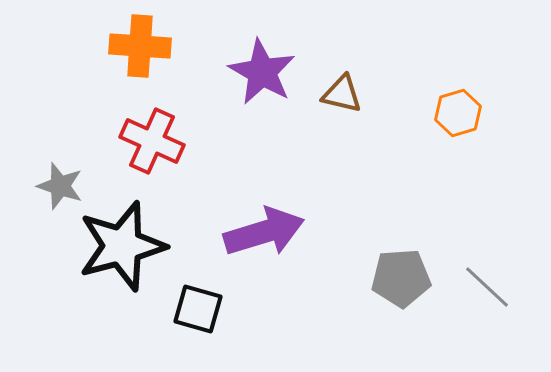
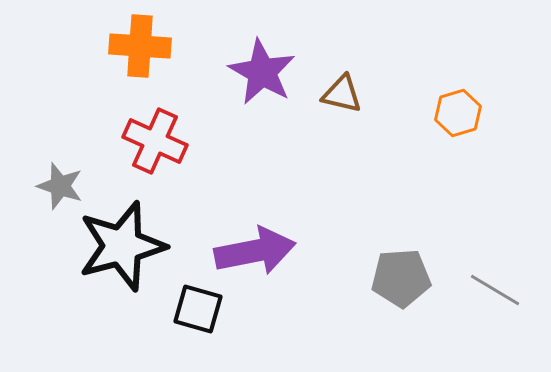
red cross: moved 3 px right
purple arrow: moved 9 px left, 19 px down; rotated 6 degrees clockwise
gray line: moved 8 px right, 3 px down; rotated 12 degrees counterclockwise
